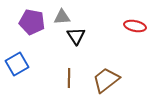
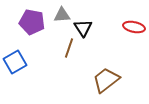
gray triangle: moved 2 px up
red ellipse: moved 1 px left, 1 px down
black triangle: moved 7 px right, 8 px up
blue square: moved 2 px left, 2 px up
brown line: moved 30 px up; rotated 18 degrees clockwise
